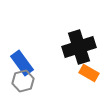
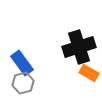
gray hexagon: moved 2 px down
